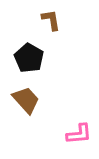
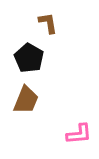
brown L-shape: moved 3 px left, 3 px down
brown trapezoid: rotated 64 degrees clockwise
